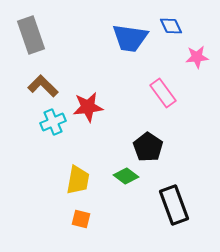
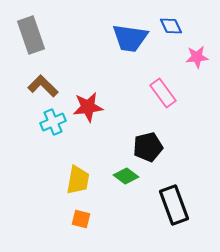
black pentagon: rotated 24 degrees clockwise
